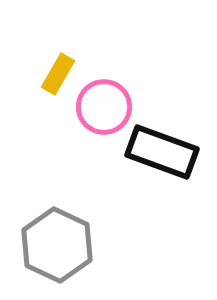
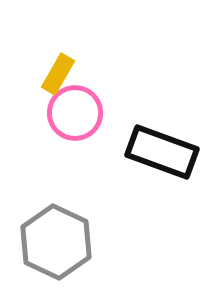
pink circle: moved 29 px left, 6 px down
gray hexagon: moved 1 px left, 3 px up
